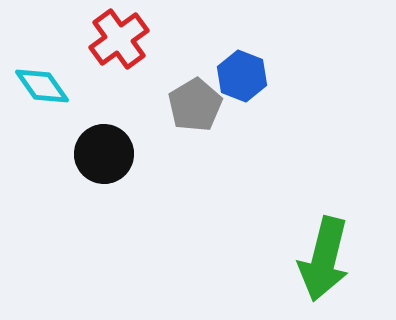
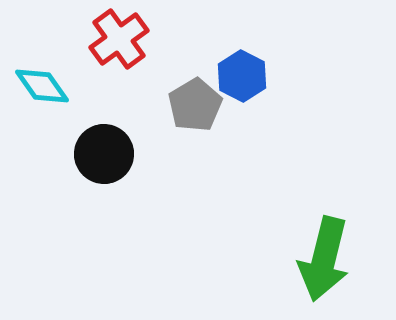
blue hexagon: rotated 6 degrees clockwise
